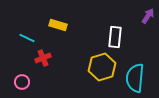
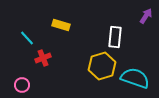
purple arrow: moved 2 px left
yellow rectangle: moved 3 px right
cyan line: rotated 21 degrees clockwise
yellow hexagon: moved 1 px up
cyan semicircle: rotated 104 degrees clockwise
pink circle: moved 3 px down
